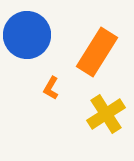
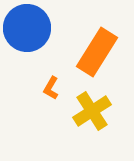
blue circle: moved 7 px up
yellow cross: moved 14 px left, 3 px up
